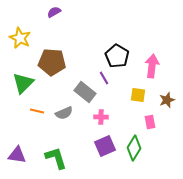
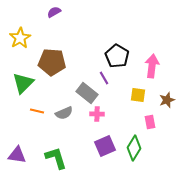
yellow star: rotated 15 degrees clockwise
gray rectangle: moved 2 px right, 1 px down
pink cross: moved 4 px left, 3 px up
